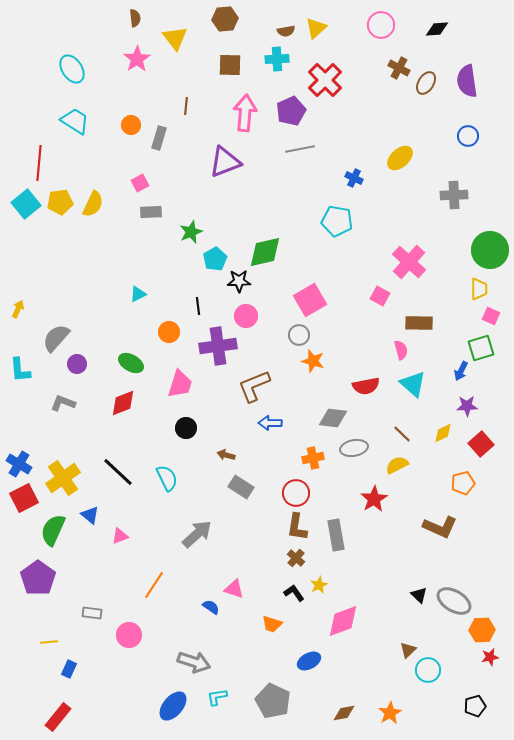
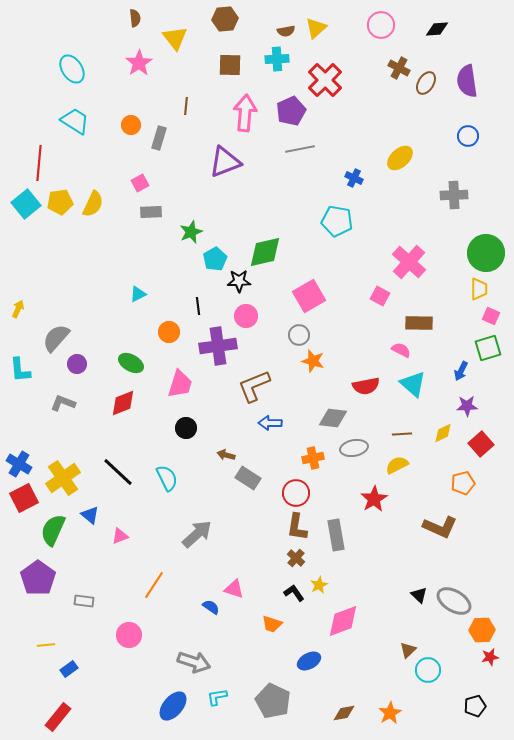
pink star at (137, 59): moved 2 px right, 4 px down
green circle at (490, 250): moved 4 px left, 3 px down
pink square at (310, 300): moved 1 px left, 4 px up
green square at (481, 348): moved 7 px right
pink semicircle at (401, 350): rotated 48 degrees counterclockwise
brown line at (402, 434): rotated 48 degrees counterclockwise
gray rectangle at (241, 487): moved 7 px right, 9 px up
gray rectangle at (92, 613): moved 8 px left, 12 px up
yellow line at (49, 642): moved 3 px left, 3 px down
blue rectangle at (69, 669): rotated 30 degrees clockwise
